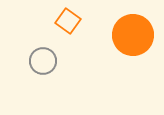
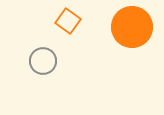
orange circle: moved 1 px left, 8 px up
